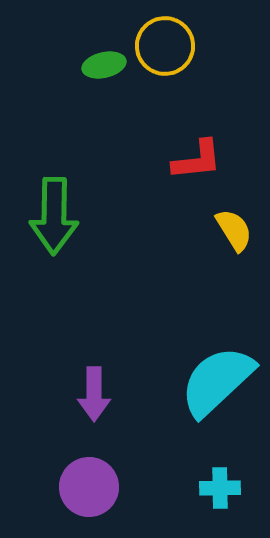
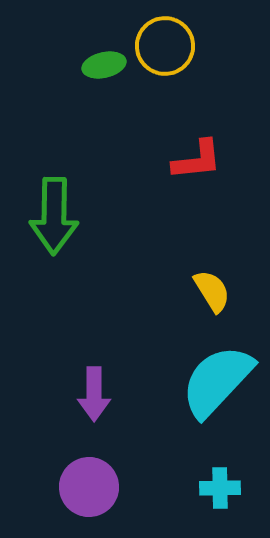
yellow semicircle: moved 22 px left, 61 px down
cyan semicircle: rotated 4 degrees counterclockwise
